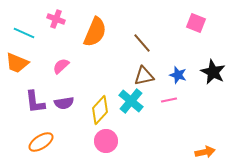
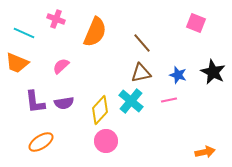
brown triangle: moved 3 px left, 3 px up
